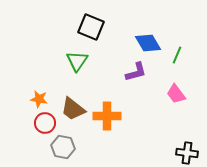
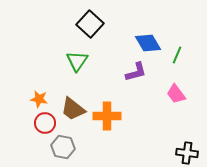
black square: moved 1 px left, 3 px up; rotated 20 degrees clockwise
